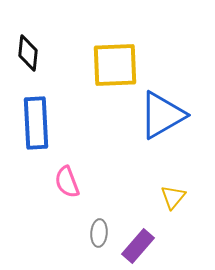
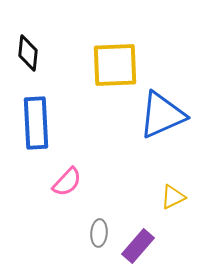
blue triangle: rotated 6 degrees clockwise
pink semicircle: rotated 116 degrees counterclockwise
yellow triangle: rotated 24 degrees clockwise
